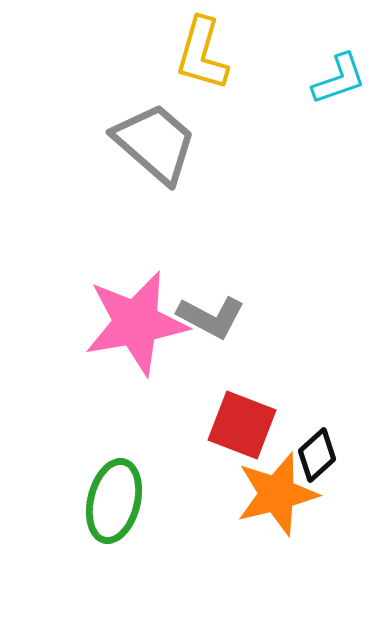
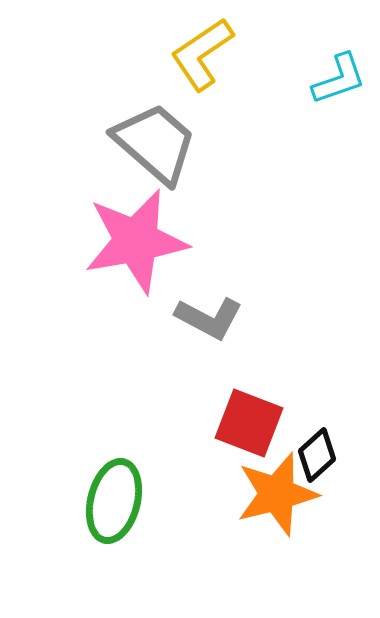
yellow L-shape: rotated 40 degrees clockwise
gray L-shape: moved 2 px left, 1 px down
pink star: moved 82 px up
red square: moved 7 px right, 2 px up
